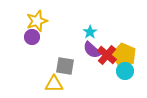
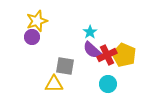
red cross: rotated 24 degrees clockwise
cyan circle: moved 17 px left, 13 px down
